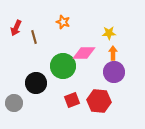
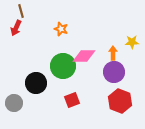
orange star: moved 2 px left, 7 px down
yellow star: moved 23 px right, 9 px down
brown line: moved 13 px left, 26 px up
pink diamond: moved 3 px down
red hexagon: moved 21 px right; rotated 15 degrees clockwise
